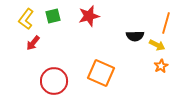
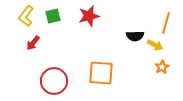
yellow L-shape: moved 3 px up
yellow arrow: moved 2 px left
orange star: moved 1 px right, 1 px down
orange square: rotated 20 degrees counterclockwise
